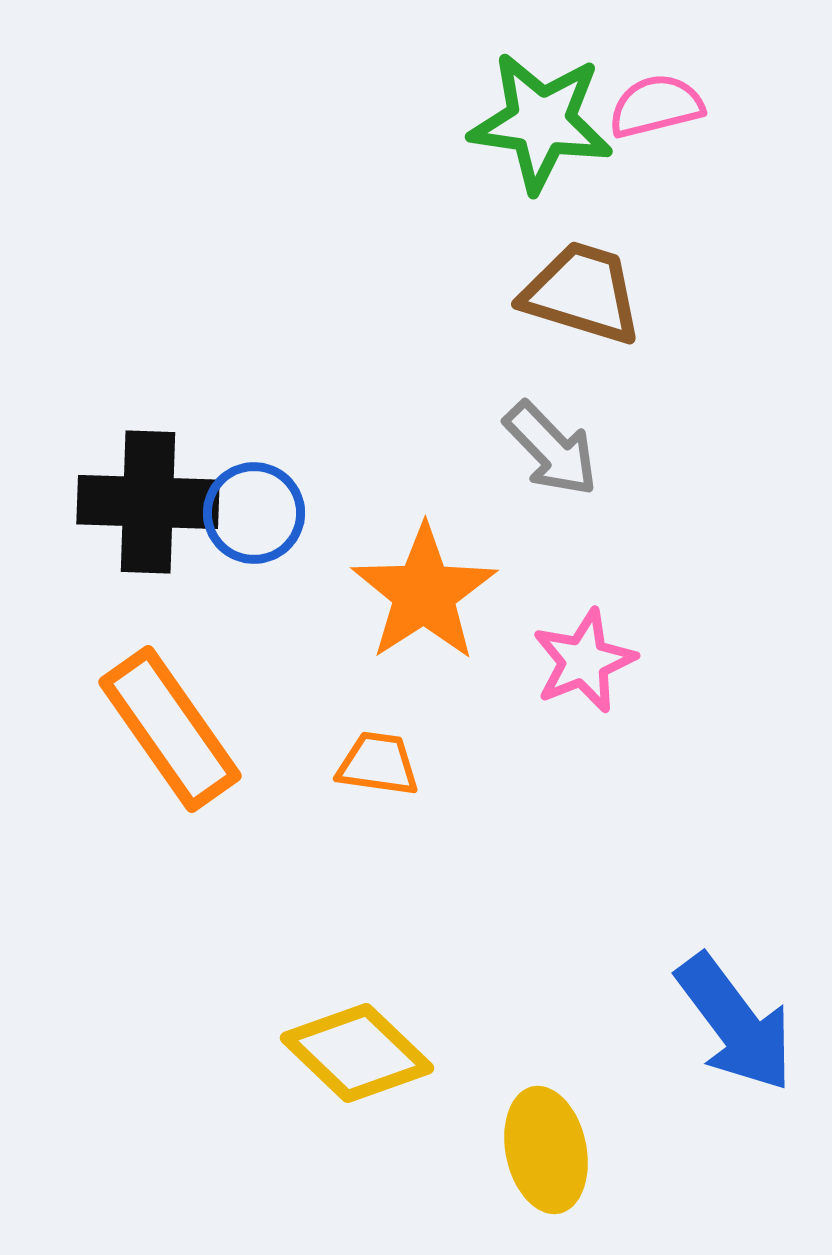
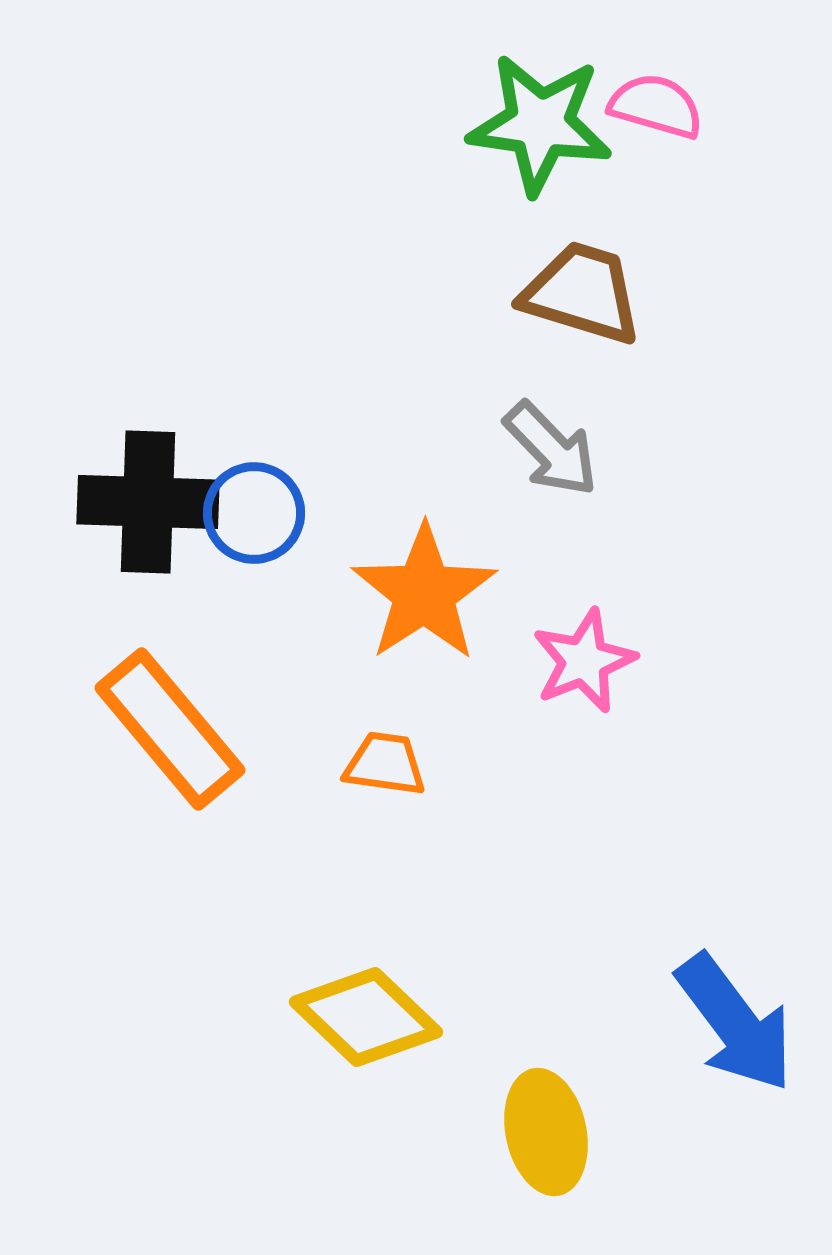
pink semicircle: rotated 30 degrees clockwise
green star: moved 1 px left, 2 px down
orange rectangle: rotated 5 degrees counterclockwise
orange trapezoid: moved 7 px right
yellow diamond: moved 9 px right, 36 px up
yellow ellipse: moved 18 px up
